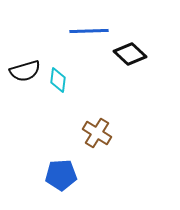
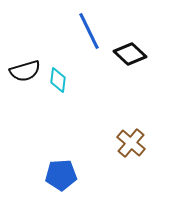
blue line: rotated 66 degrees clockwise
brown cross: moved 34 px right, 10 px down; rotated 8 degrees clockwise
